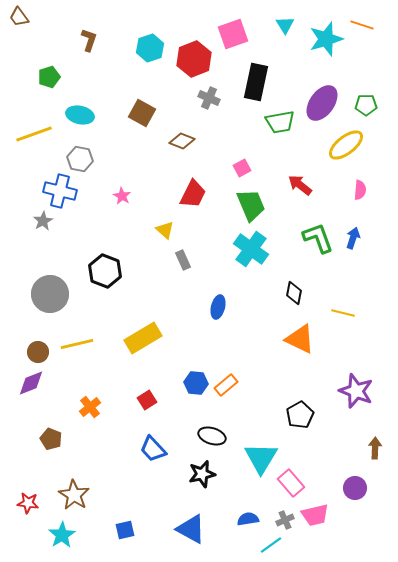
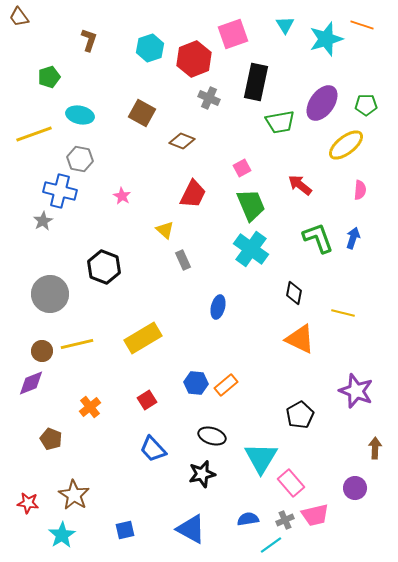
black hexagon at (105, 271): moved 1 px left, 4 px up
brown circle at (38, 352): moved 4 px right, 1 px up
